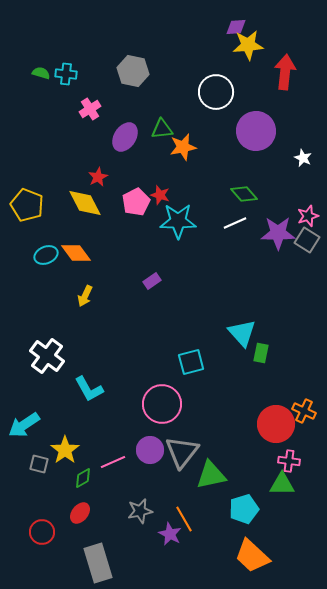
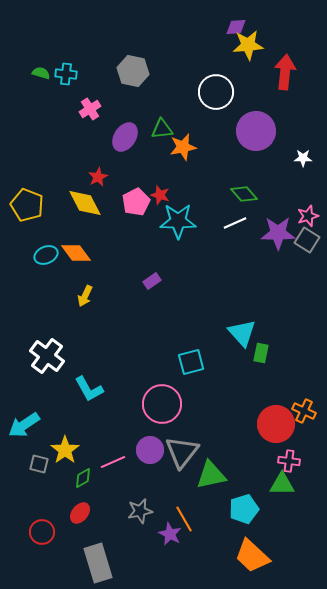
white star at (303, 158): rotated 24 degrees counterclockwise
